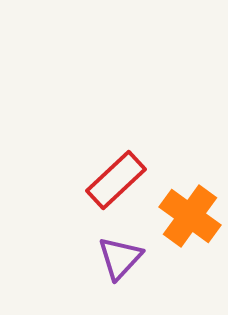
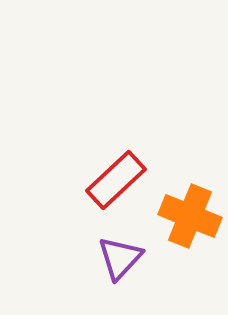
orange cross: rotated 14 degrees counterclockwise
